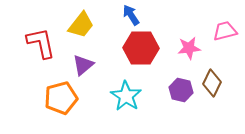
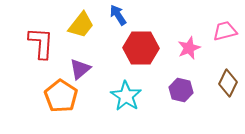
blue arrow: moved 13 px left
red L-shape: rotated 16 degrees clockwise
pink star: rotated 15 degrees counterclockwise
purple triangle: moved 3 px left, 4 px down
brown diamond: moved 16 px right
orange pentagon: moved 2 px up; rotated 24 degrees counterclockwise
